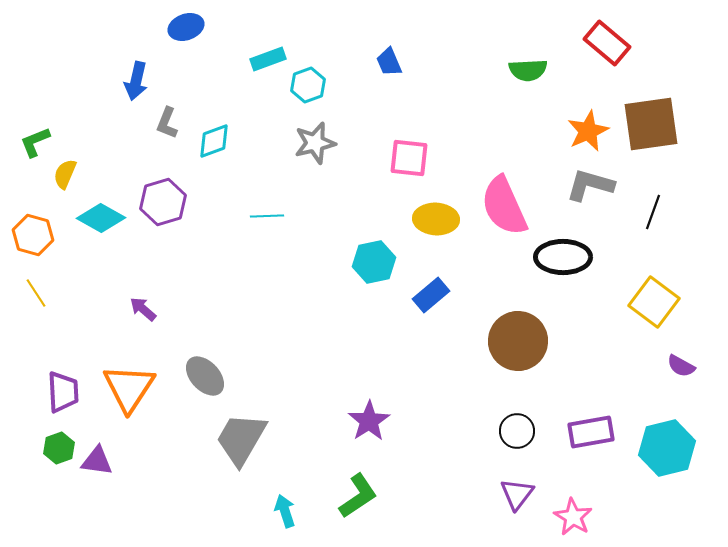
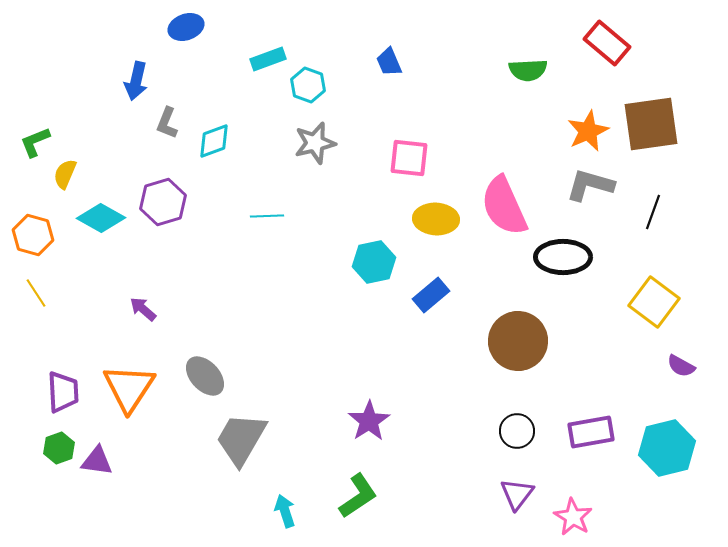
cyan hexagon at (308, 85): rotated 20 degrees counterclockwise
